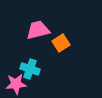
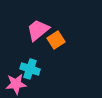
pink trapezoid: rotated 25 degrees counterclockwise
orange square: moved 5 px left, 3 px up
